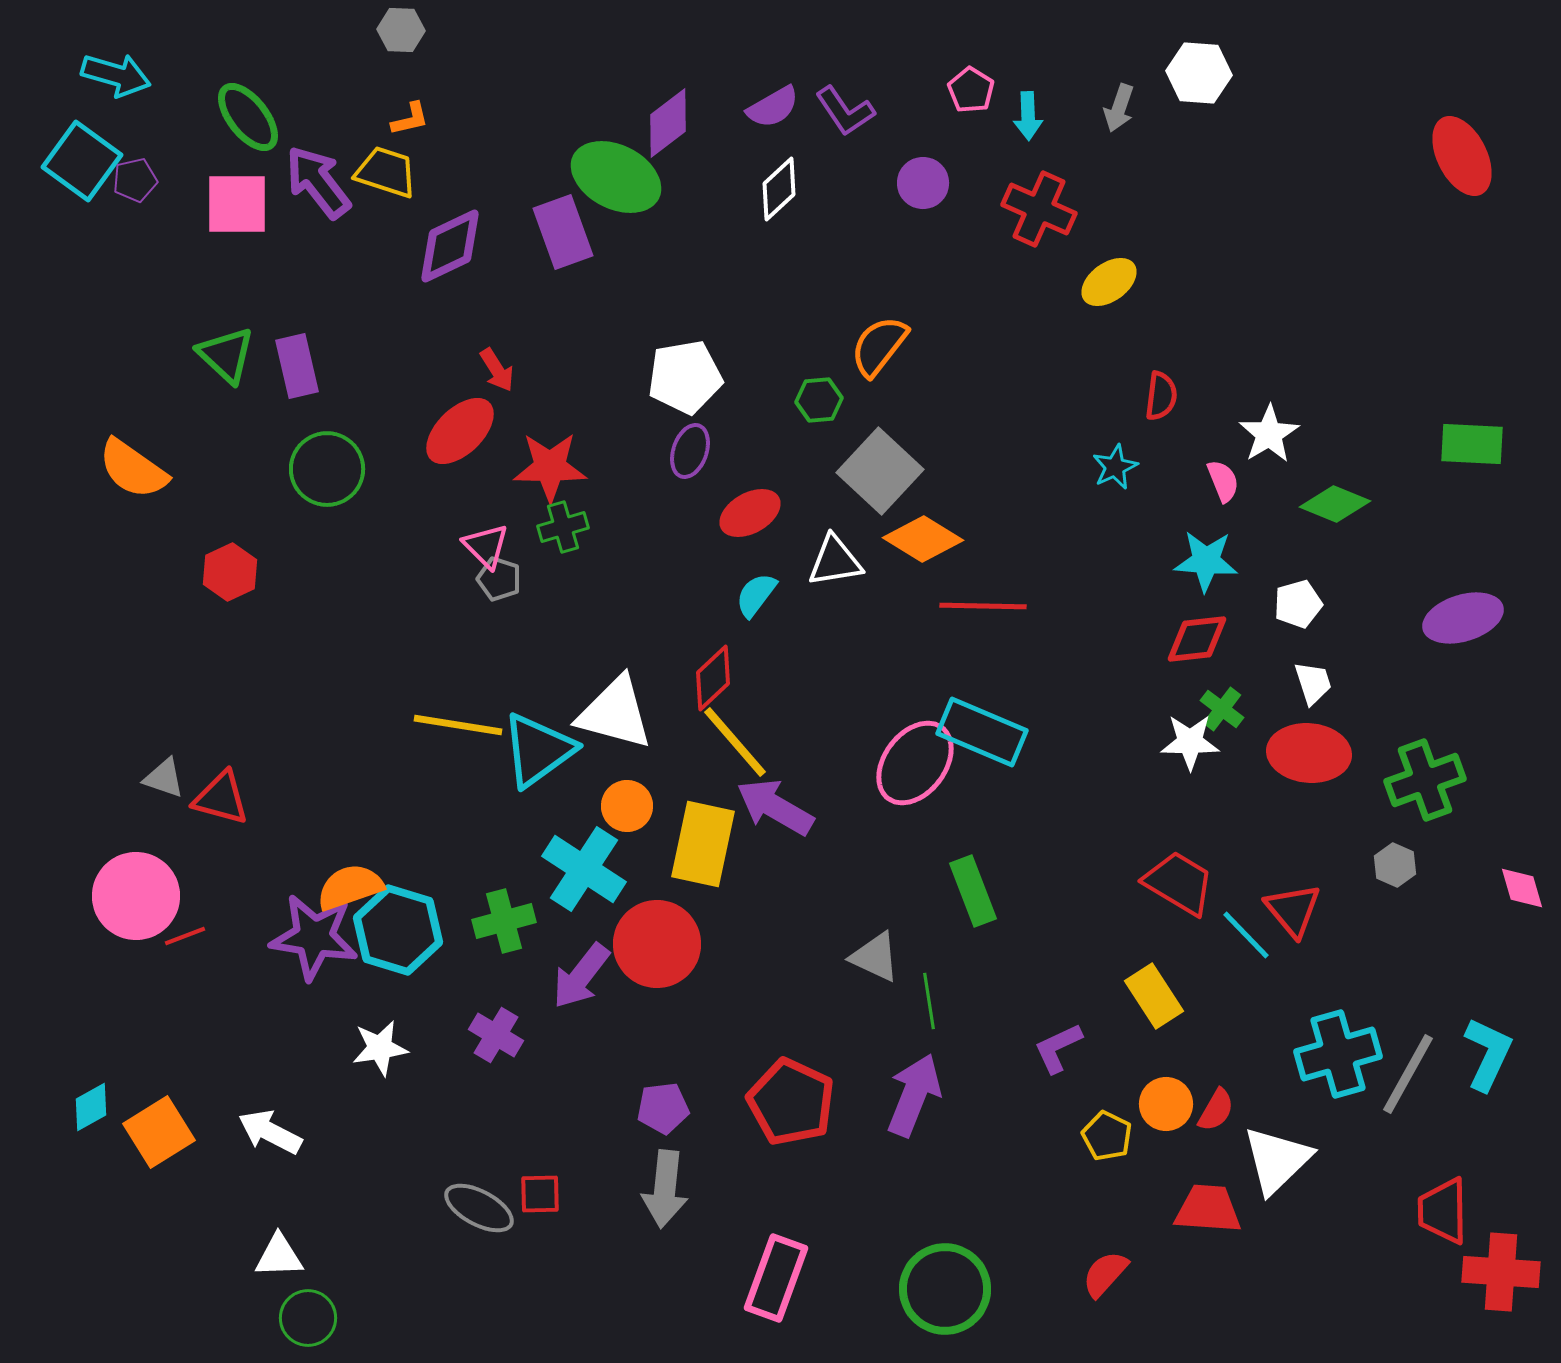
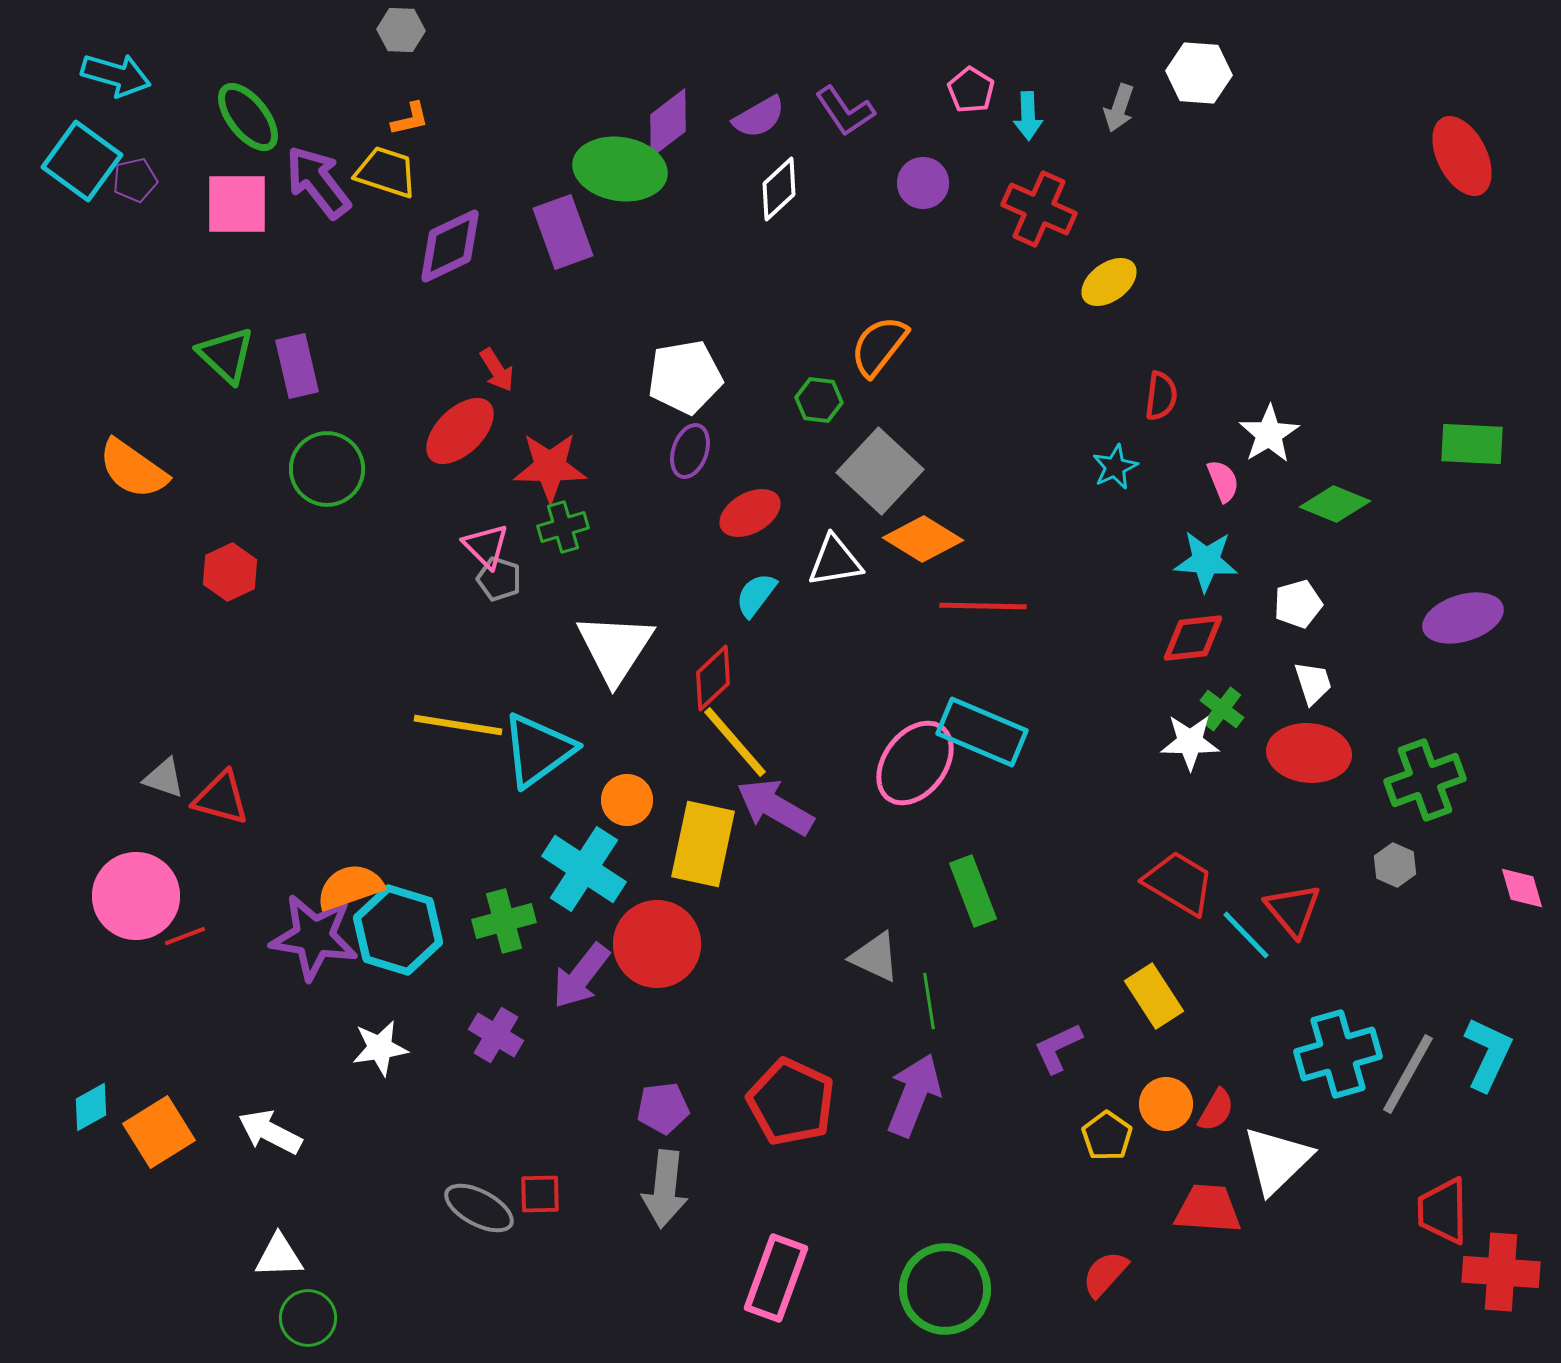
purple semicircle at (773, 107): moved 14 px left, 10 px down
green ellipse at (616, 177): moved 4 px right, 8 px up; rotated 18 degrees counterclockwise
green hexagon at (819, 400): rotated 12 degrees clockwise
red diamond at (1197, 639): moved 4 px left, 1 px up
white triangle at (615, 713): moved 65 px up; rotated 48 degrees clockwise
orange circle at (627, 806): moved 6 px up
yellow pentagon at (1107, 1136): rotated 9 degrees clockwise
